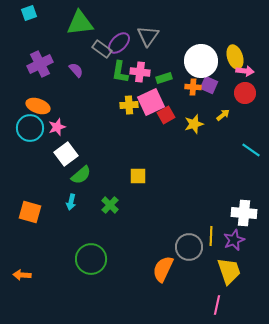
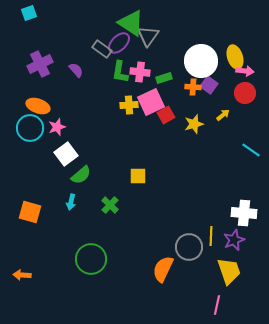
green triangle: moved 51 px right; rotated 40 degrees clockwise
purple square: rotated 12 degrees clockwise
